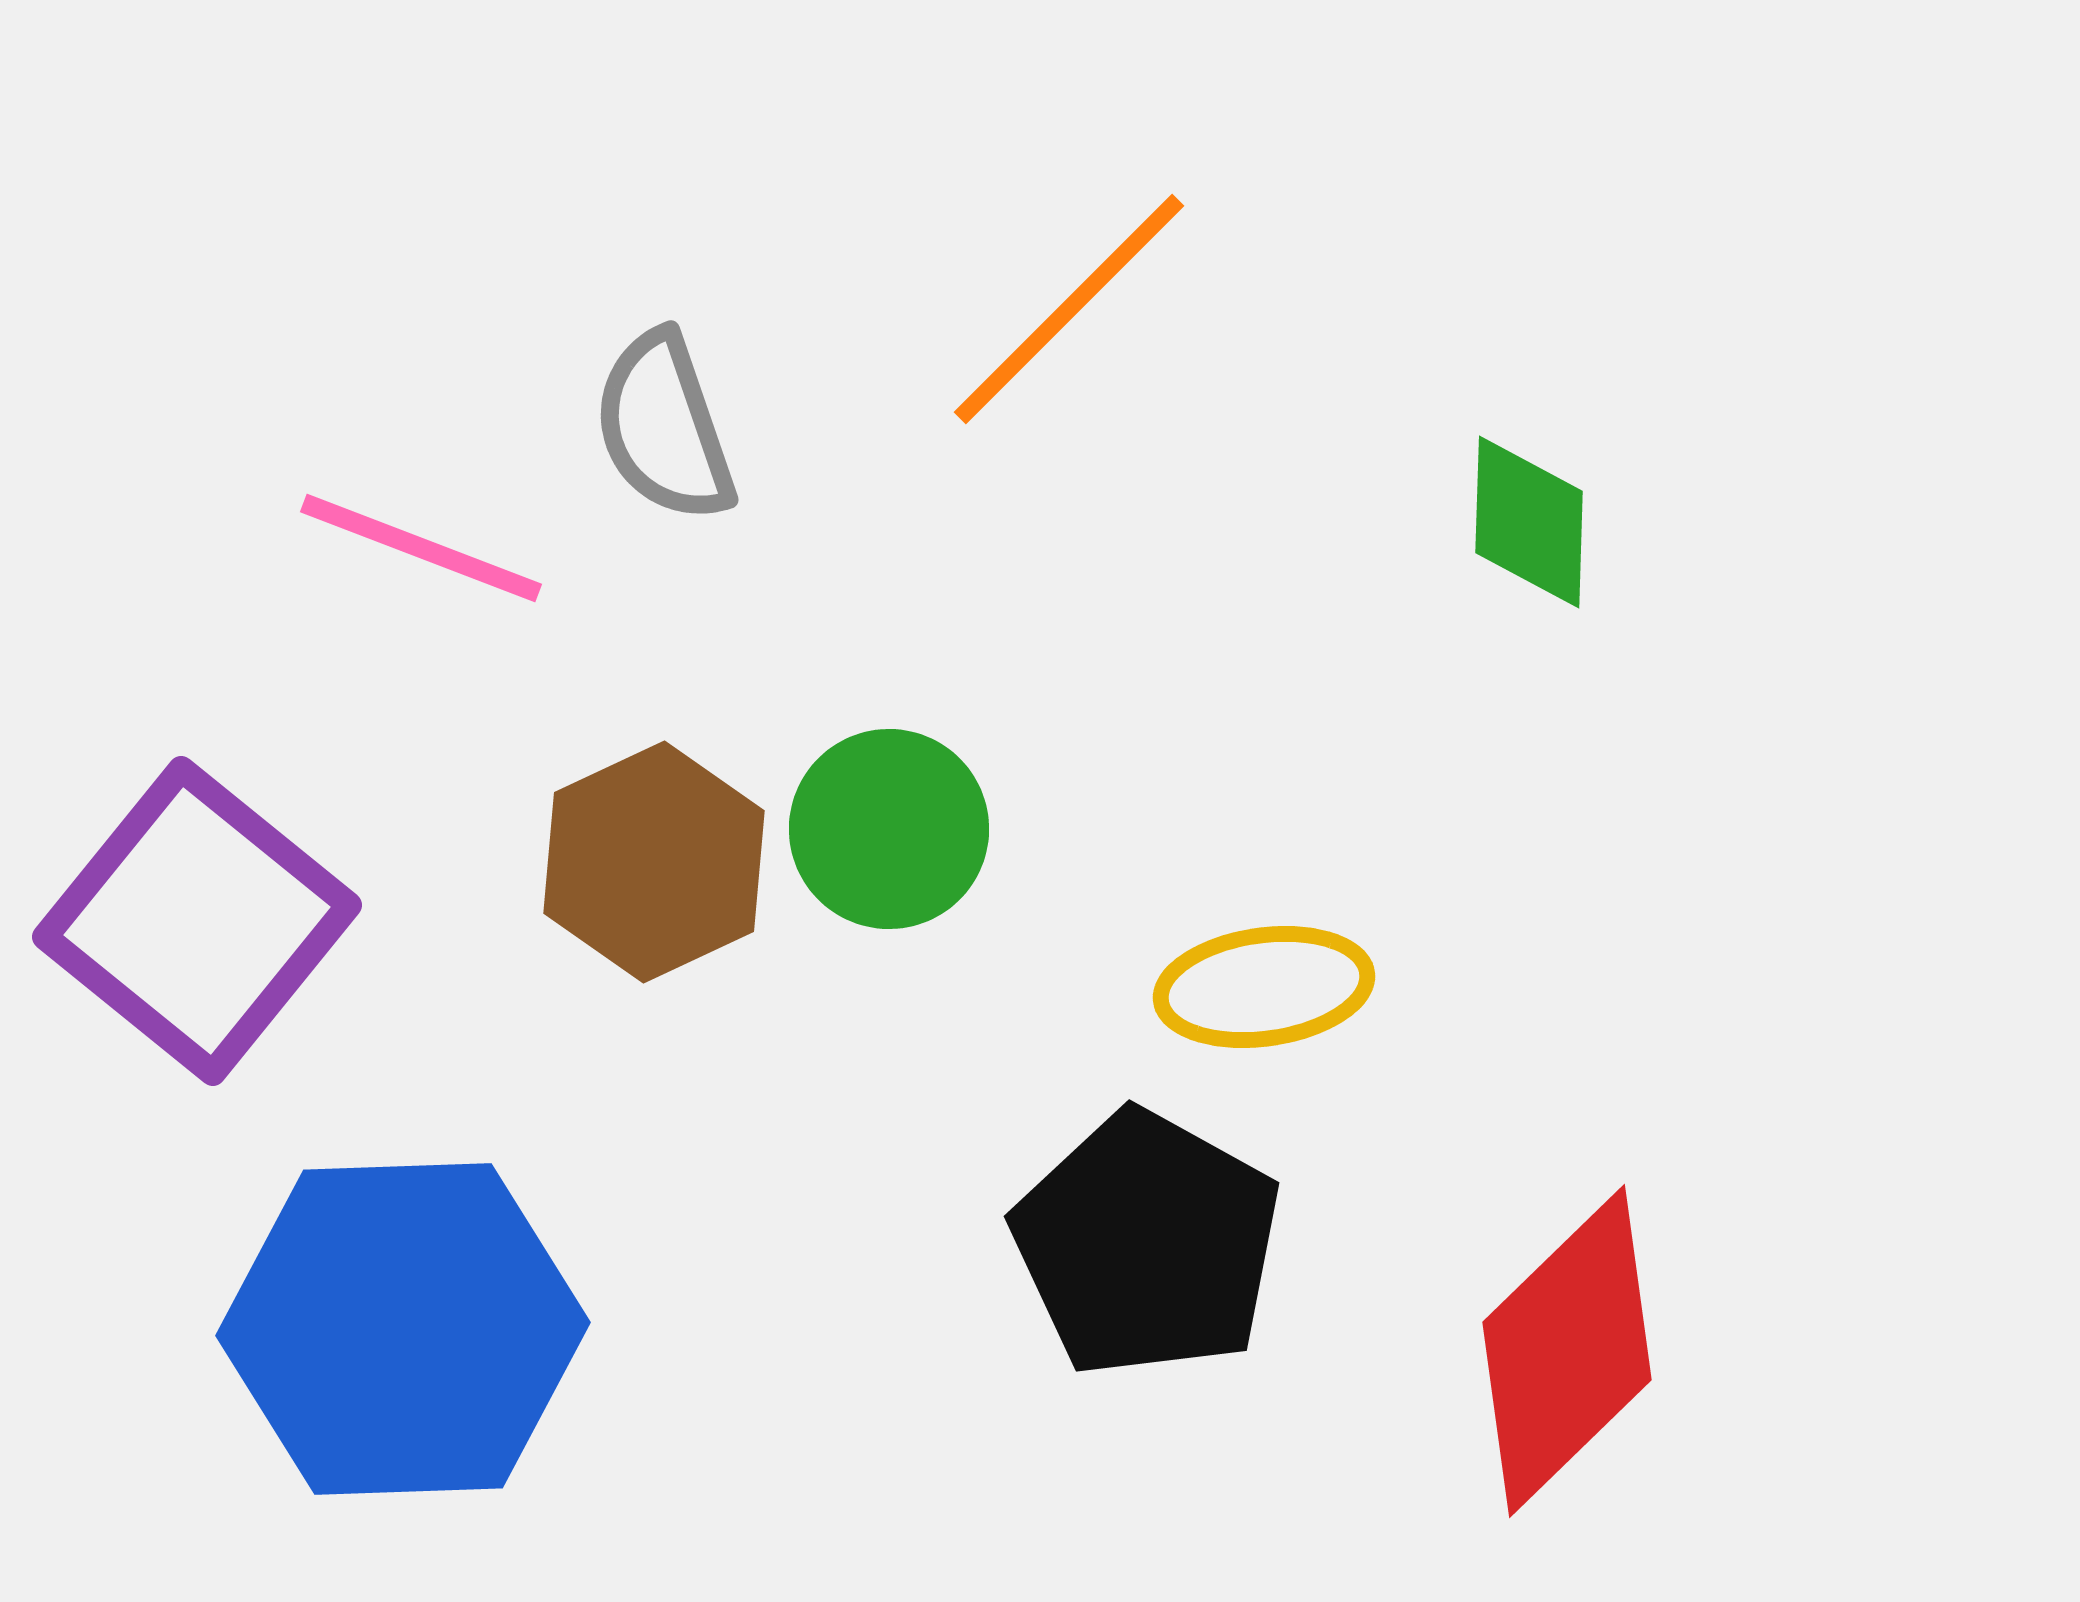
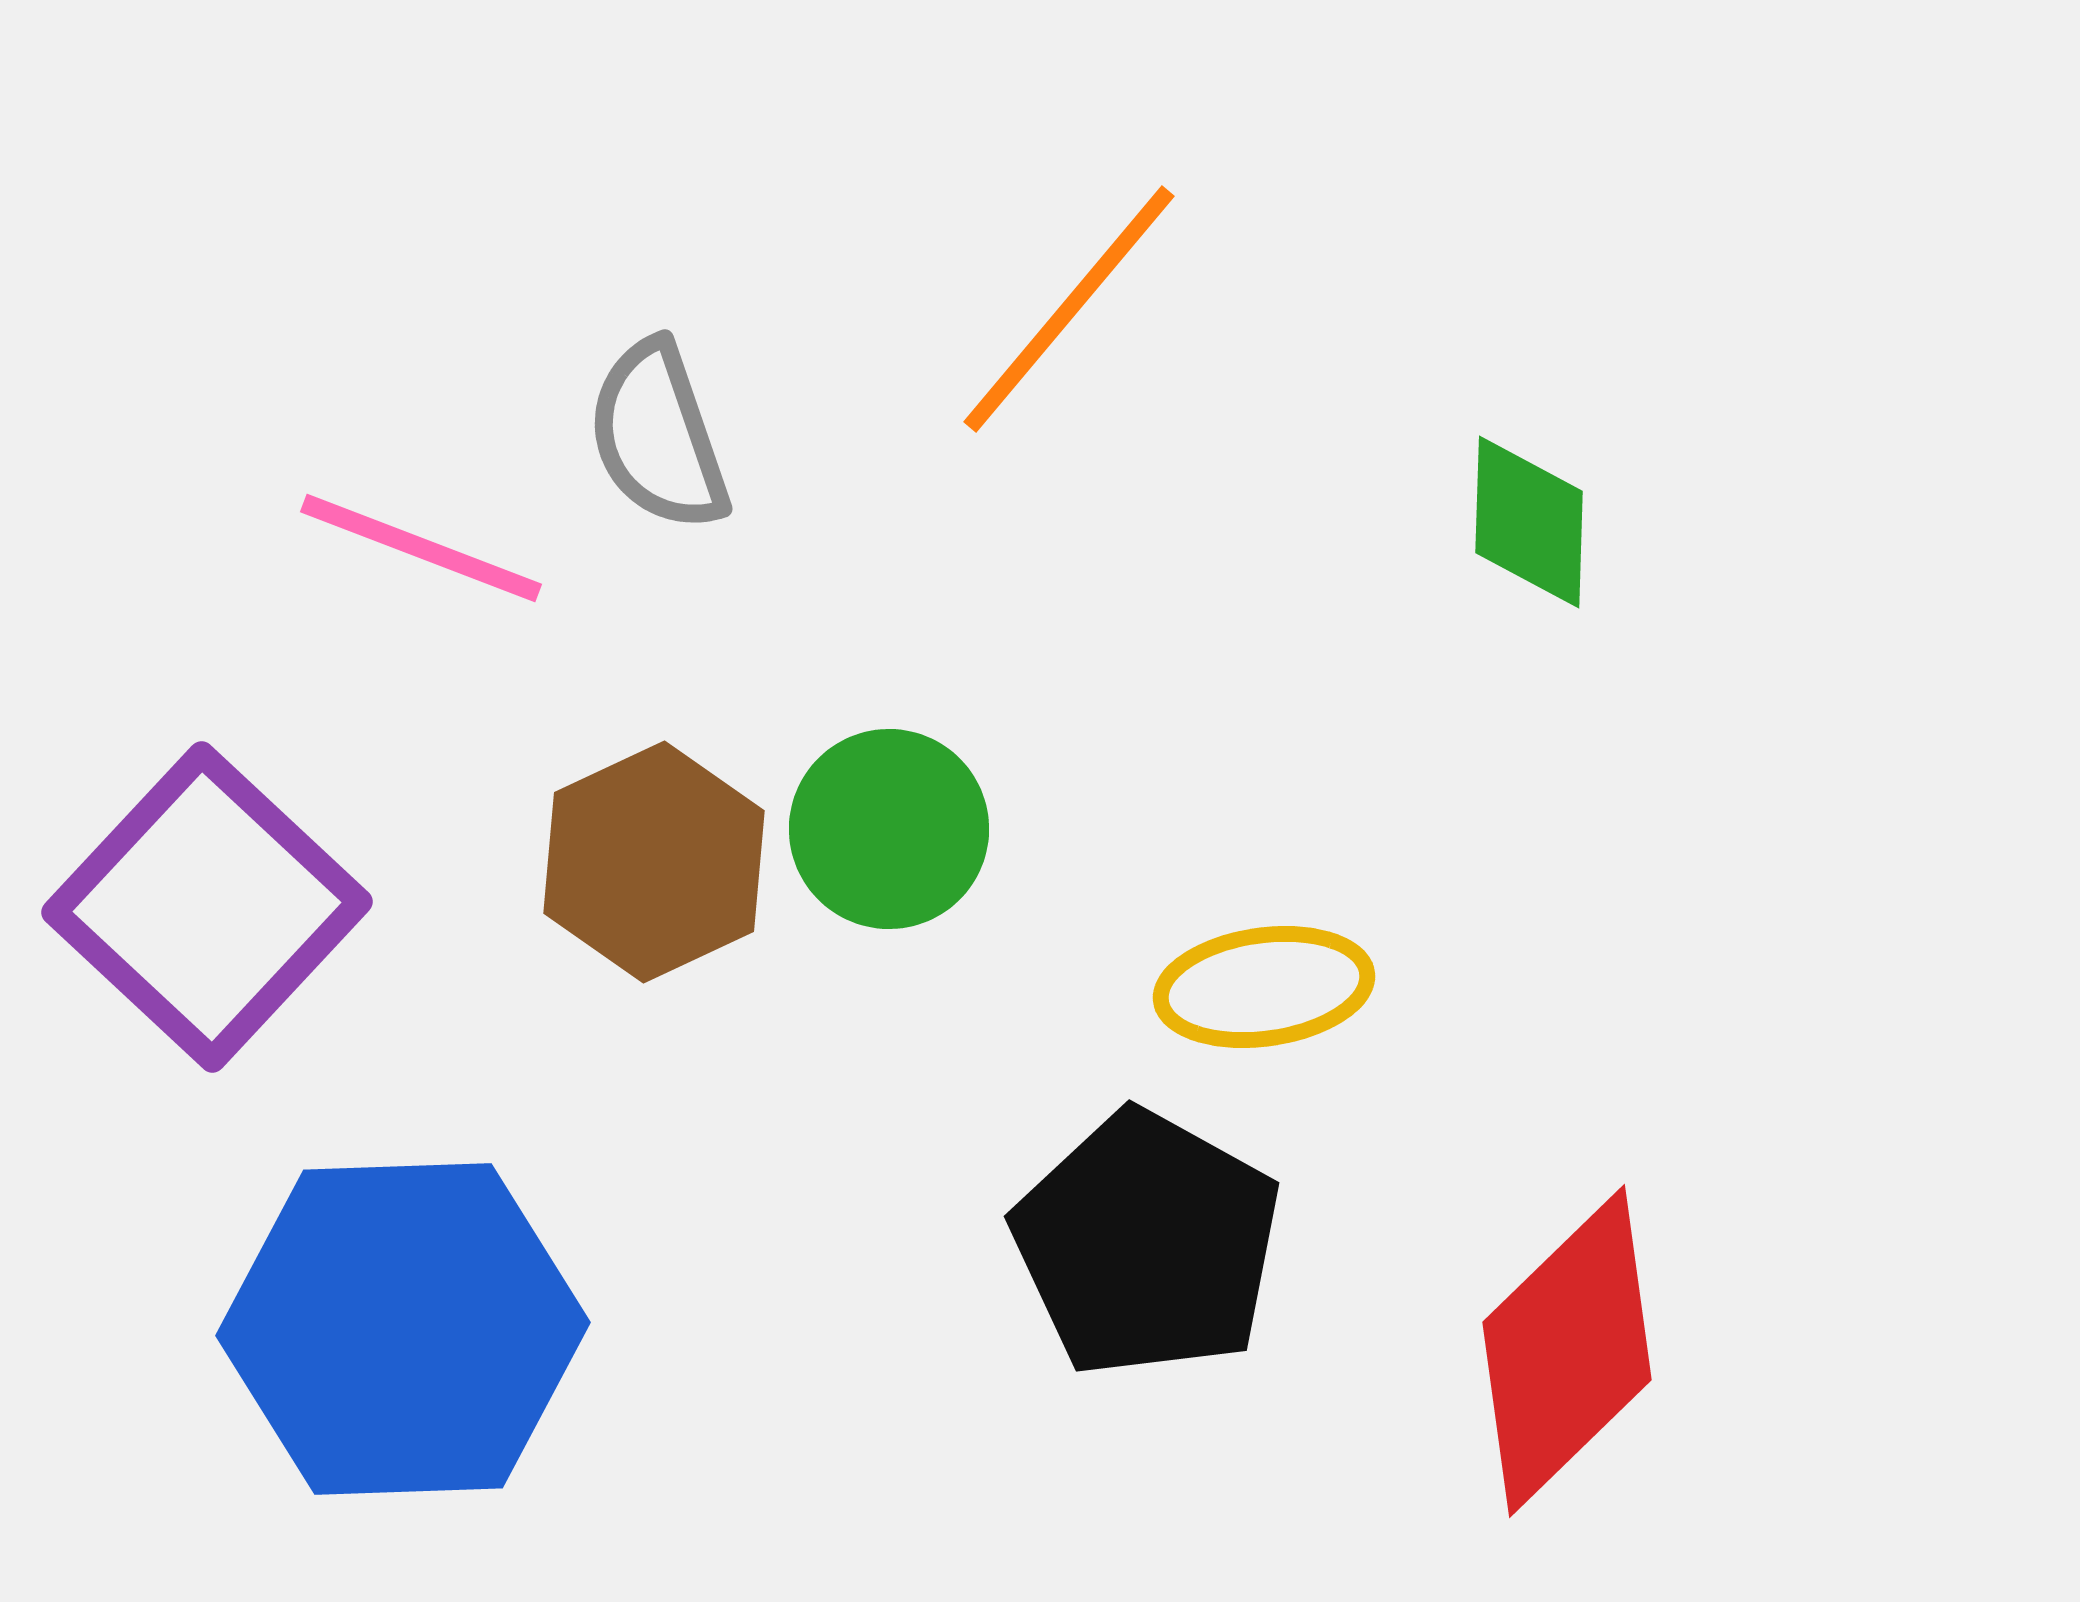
orange line: rotated 5 degrees counterclockwise
gray semicircle: moved 6 px left, 9 px down
purple square: moved 10 px right, 14 px up; rotated 4 degrees clockwise
